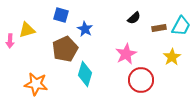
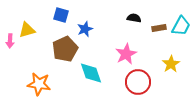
black semicircle: rotated 128 degrees counterclockwise
blue star: rotated 21 degrees clockwise
yellow star: moved 1 px left, 7 px down
cyan diamond: moved 6 px right, 1 px up; rotated 35 degrees counterclockwise
red circle: moved 3 px left, 2 px down
orange star: moved 3 px right
